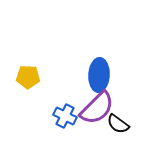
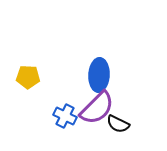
black semicircle: rotated 10 degrees counterclockwise
